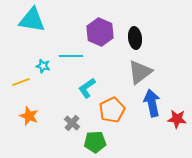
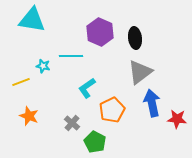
green pentagon: rotated 30 degrees clockwise
